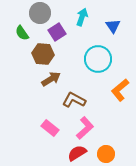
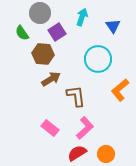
brown L-shape: moved 2 px right, 4 px up; rotated 55 degrees clockwise
